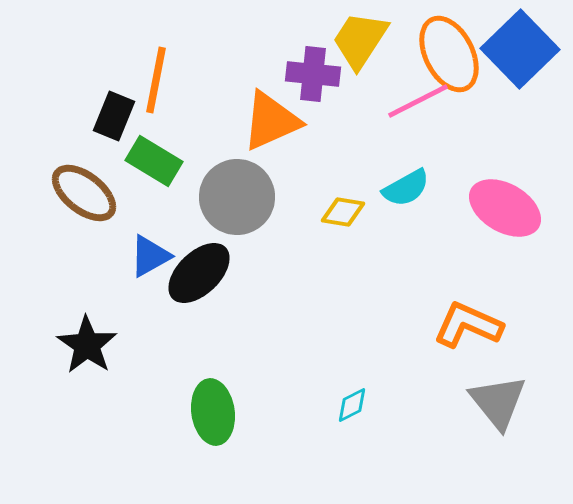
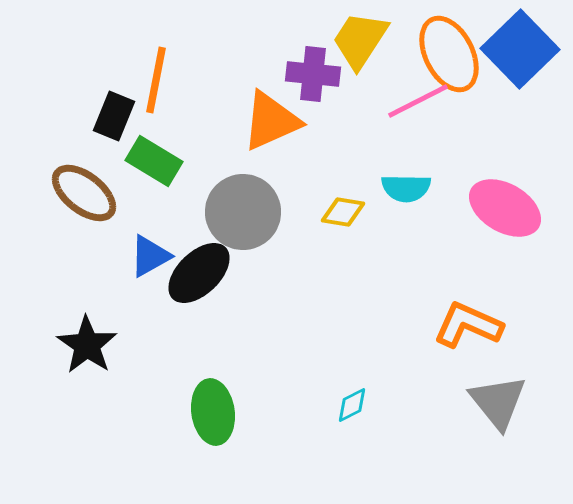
cyan semicircle: rotated 30 degrees clockwise
gray circle: moved 6 px right, 15 px down
